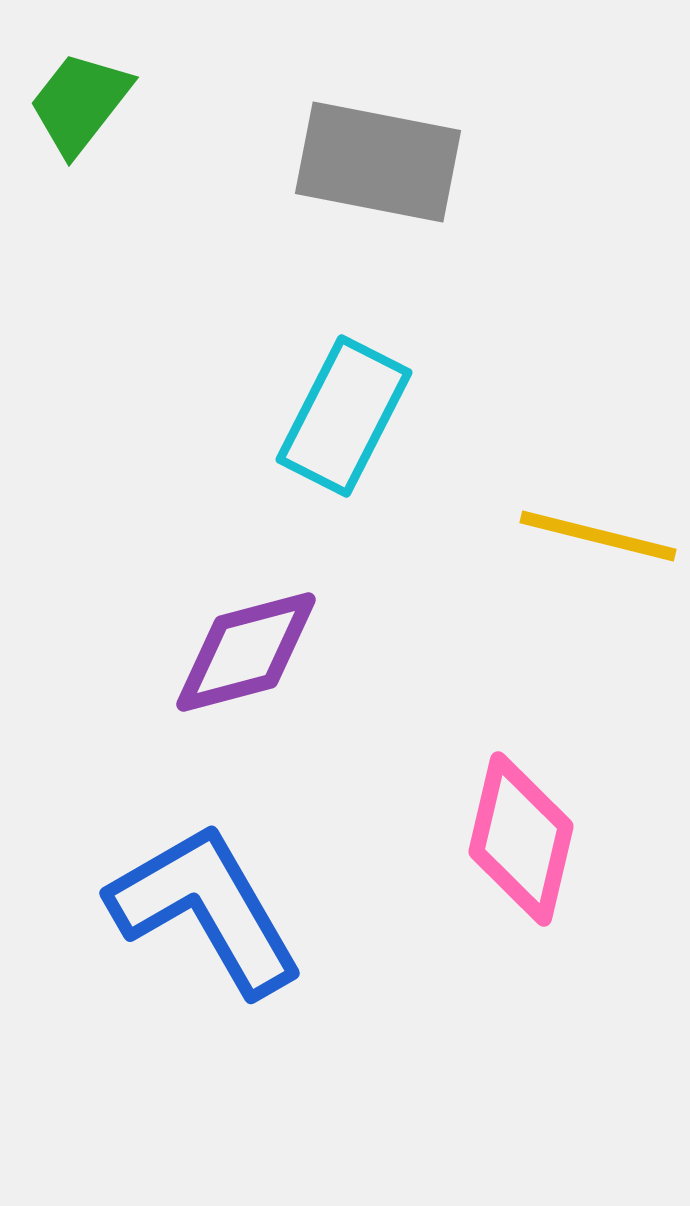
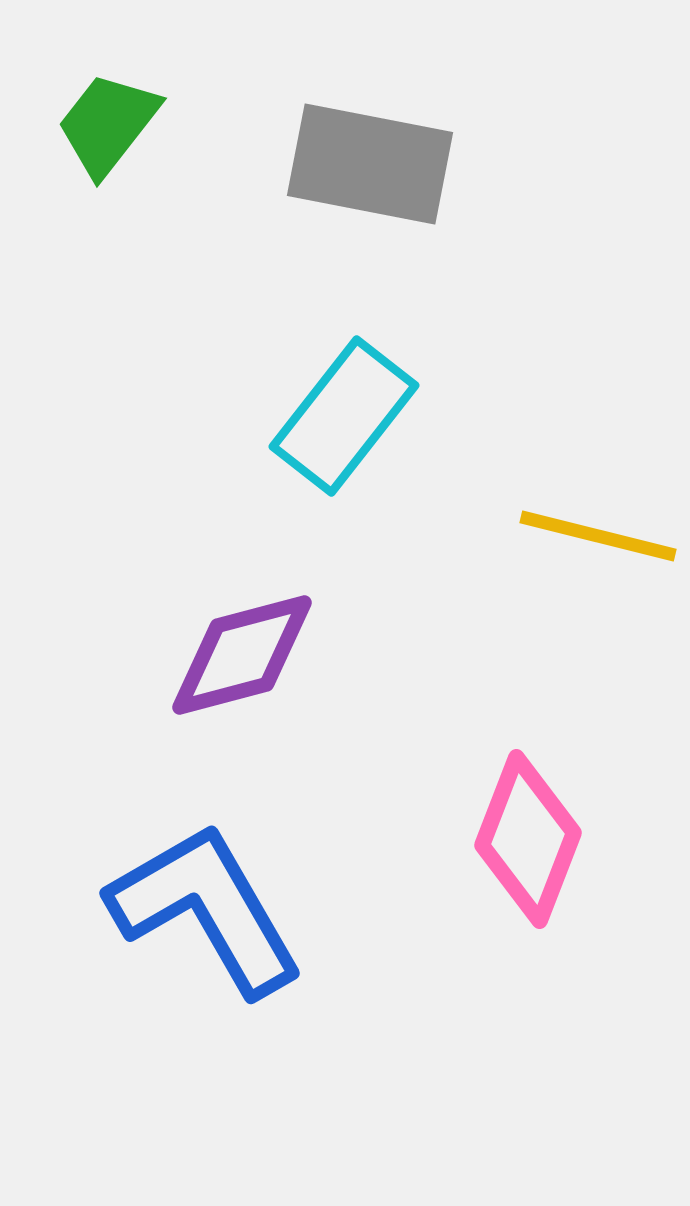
green trapezoid: moved 28 px right, 21 px down
gray rectangle: moved 8 px left, 2 px down
cyan rectangle: rotated 11 degrees clockwise
purple diamond: moved 4 px left, 3 px down
pink diamond: moved 7 px right; rotated 8 degrees clockwise
